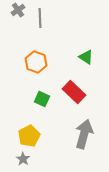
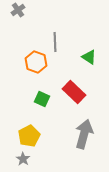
gray line: moved 15 px right, 24 px down
green triangle: moved 3 px right
